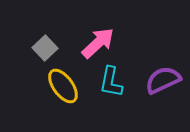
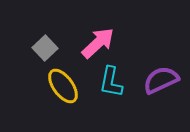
purple semicircle: moved 2 px left
